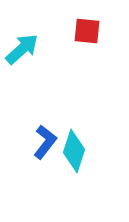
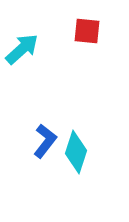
blue L-shape: moved 1 px up
cyan diamond: moved 2 px right, 1 px down
